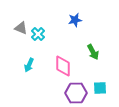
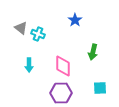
blue star: rotated 24 degrees counterclockwise
gray triangle: rotated 16 degrees clockwise
cyan cross: rotated 24 degrees counterclockwise
green arrow: rotated 42 degrees clockwise
cyan arrow: rotated 24 degrees counterclockwise
purple hexagon: moved 15 px left
